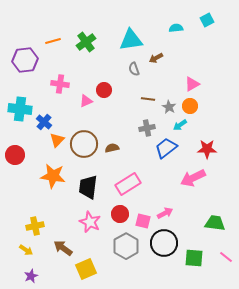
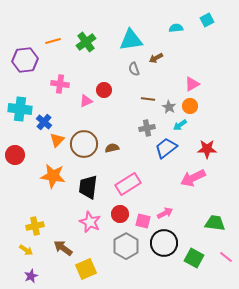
green square at (194, 258): rotated 24 degrees clockwise
